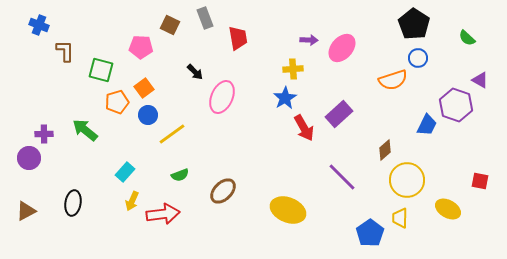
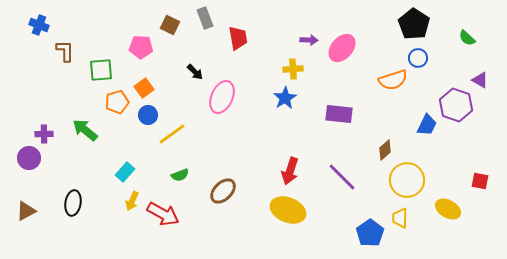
green square at (101, 70): rotated 20 degrees counterclockwise
purple rectangle at (339, 114): rotated 48 degrees clockwise
red arrow at (304, 128): moved 14 px left, 43 px down; rotated 48 degrees clockwise
red arrow at (163, 214): rotated 36 degrees clockwise
